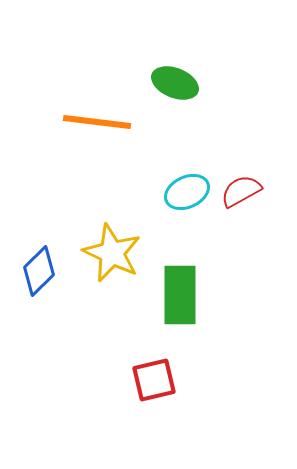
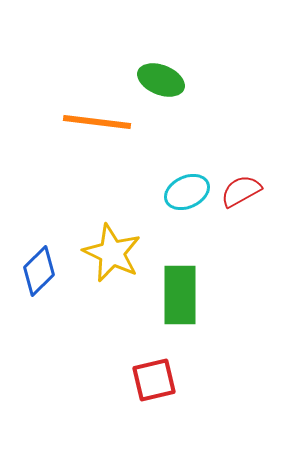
green ellipse: moved 14 px left, 3 px up
